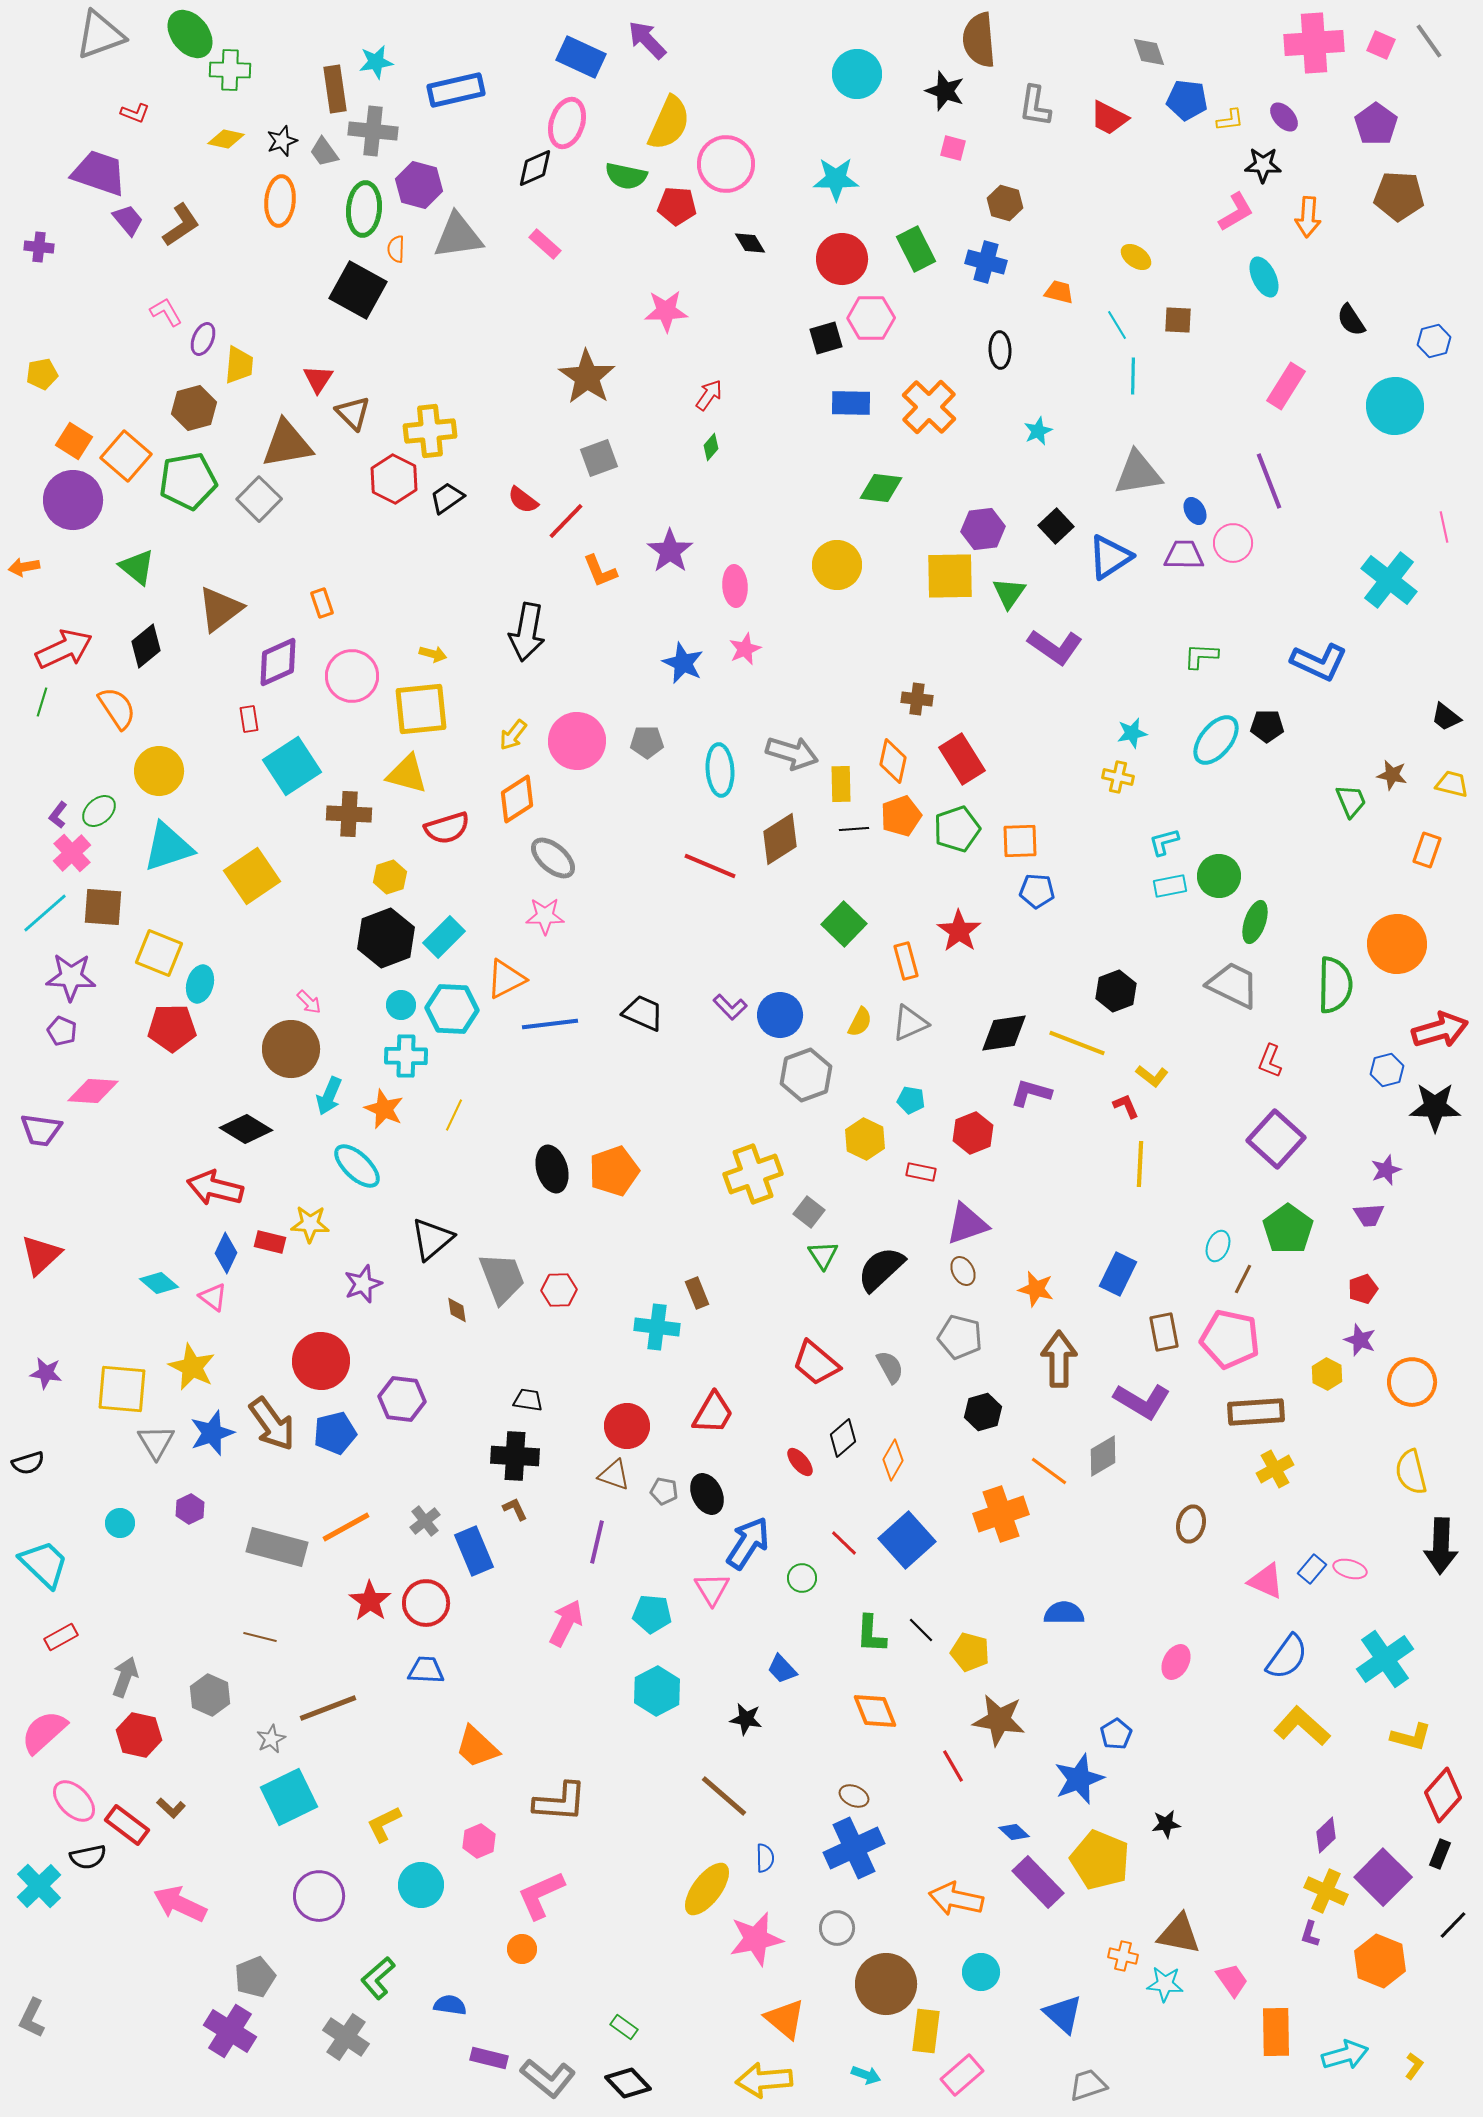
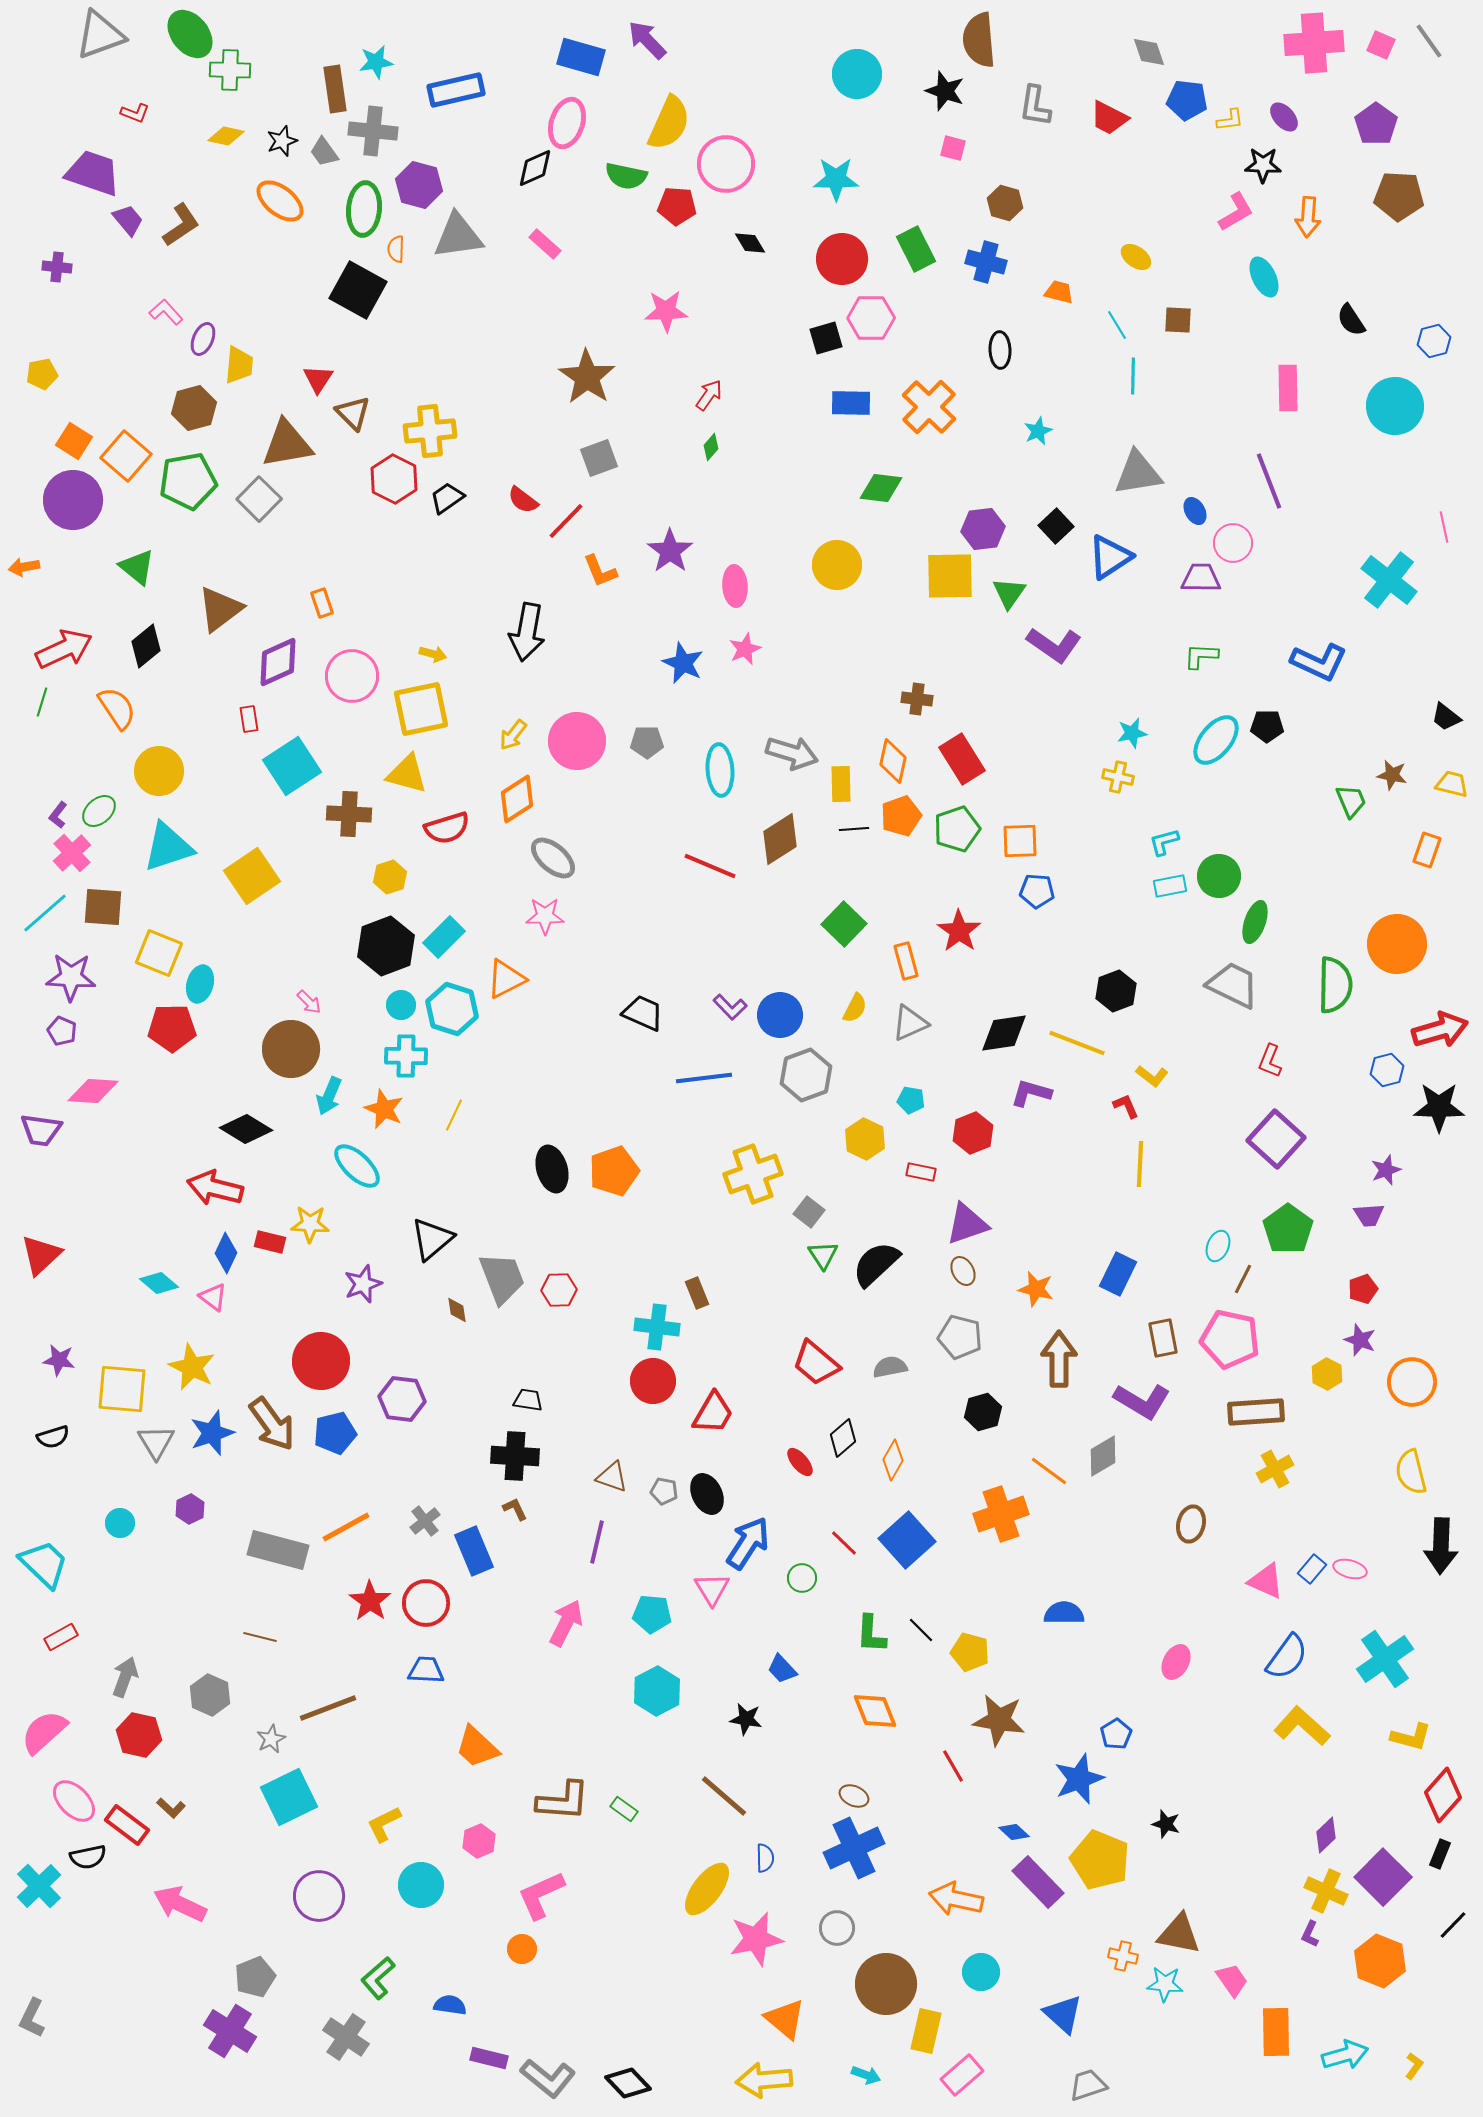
blue rectangle at (581, 57): rotated 9 degrees counterclockwise
yellow diamond at (226, 139): moved 3 px up
purple trapezoid at (99, 173): moved 6 px left
orange ellipse at (280, 201): rotated 57 degrees counterclockwise
purple cross at (39, 247): moved 18 px right, 20 px down
pink L-shape at (166, 312): rotated 12 degrees counterclockwise
pink rectangle at (1286, 386): moved 2 px right, 2 px down; rotated 33 degrees counterclockwise
purple trapezoid at (1184, 555): moved 17 px right, 23 px down
purple L-shape at (1055, 647): moved 1 px left, 2 px up
yellow square at (421, 709): rotated 6 degrees counterclockwise
black hexagon at (386, 938): moved 8 px down
cyan hexagon at (452, 1009): rotated 15 degrees clockwise
yellow semicircle at (860, 1022): moved 5 px left, 14 px up
blue line at (550, 1024): moved 154 px right, 54 px down
black star at (1435, 1107): moved 4 px right
black semicircle at (881, 1269): moved 5 px left, 5 px up
brown rectangle at (1164, 1332): moved 1 px left, 6 px down
gray semicircle at (890, 1367): rotated 72 degrees counterclockwise
purple star at (46, 1373): moved 13 px right, 13 px up
red circle at (627, 1426): moved 26 px right, 45 px up
black semicircle at (28, 1463): moved 25 px right, 26 px up
brown triangle at (614, 1475): moved 2 px left, 2 px down
gray rectangle at (277, 1547): moved 1 px right, 3 px down
brown L-shape at (560, 1802): moved 3 px right, 1 px up
black star at (1166, 1824): rotated 24 degrees clockwise
purple L-shape at (1310, 1934): rotated 8 degrees clockwise
green rectangle at (624, 2027): moved 218 px up
yellow rectangle at (926, 2031): rotated 6 degrees clockwise
